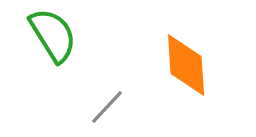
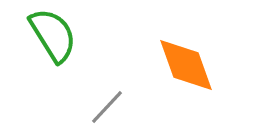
orange diamond: rotated 16 degrees counterclockwise
